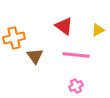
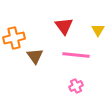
red triangle: rotated 18 degrees clockwise
yellow triangle: rotated 32 degrees counterclockwise
